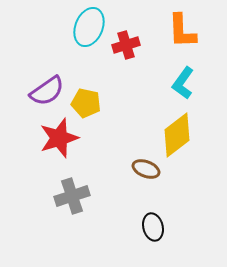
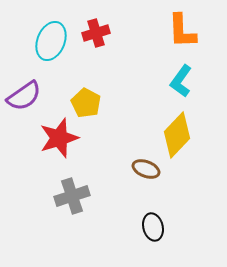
cyan ellipse: moved 38 px left, 14 px down
red cross: moved 30 px left, 12 px up
cyan L-shape: moved 2 px left, 2 px up
purple semicircle: moved 23 px left, 5 px down
yellow pentagon: rotated 16 degrees clockwise
yellow diamond: rotated 9 degrees counterclockwise
